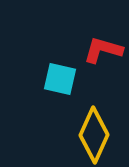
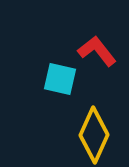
red L-shape: moved 6 px left, 1 px down; rotated 36 degrees clockwise
